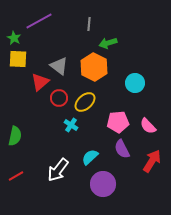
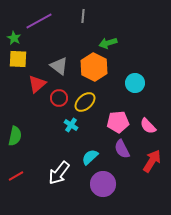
gray line: moved 6 px left, 8 px up
red triangle: moved 3 px left, 2 px down
white arrow: moved 1 px right, 3 px down
